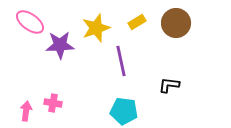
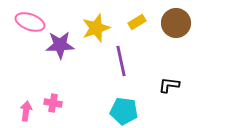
pink ellipse: rotated 16 degrees counterclockwise
